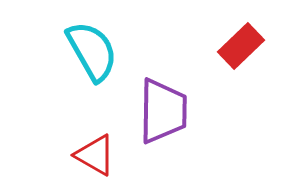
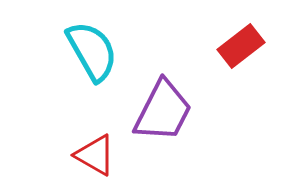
red rectangle: rotated 6 degrees clockwise
purple trapezoid: rotated 26 degrees clockwise
